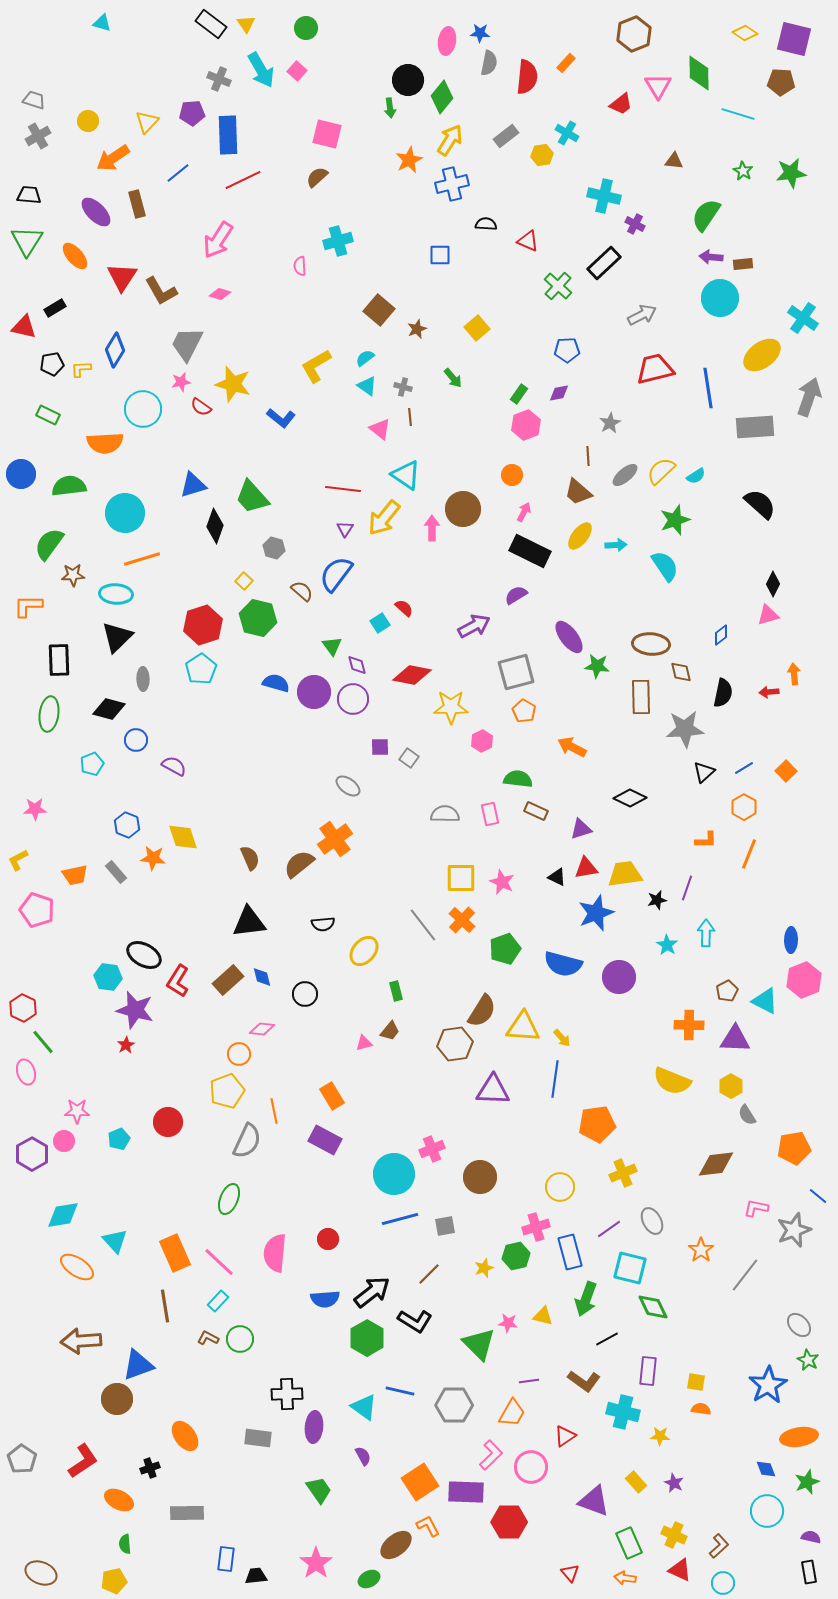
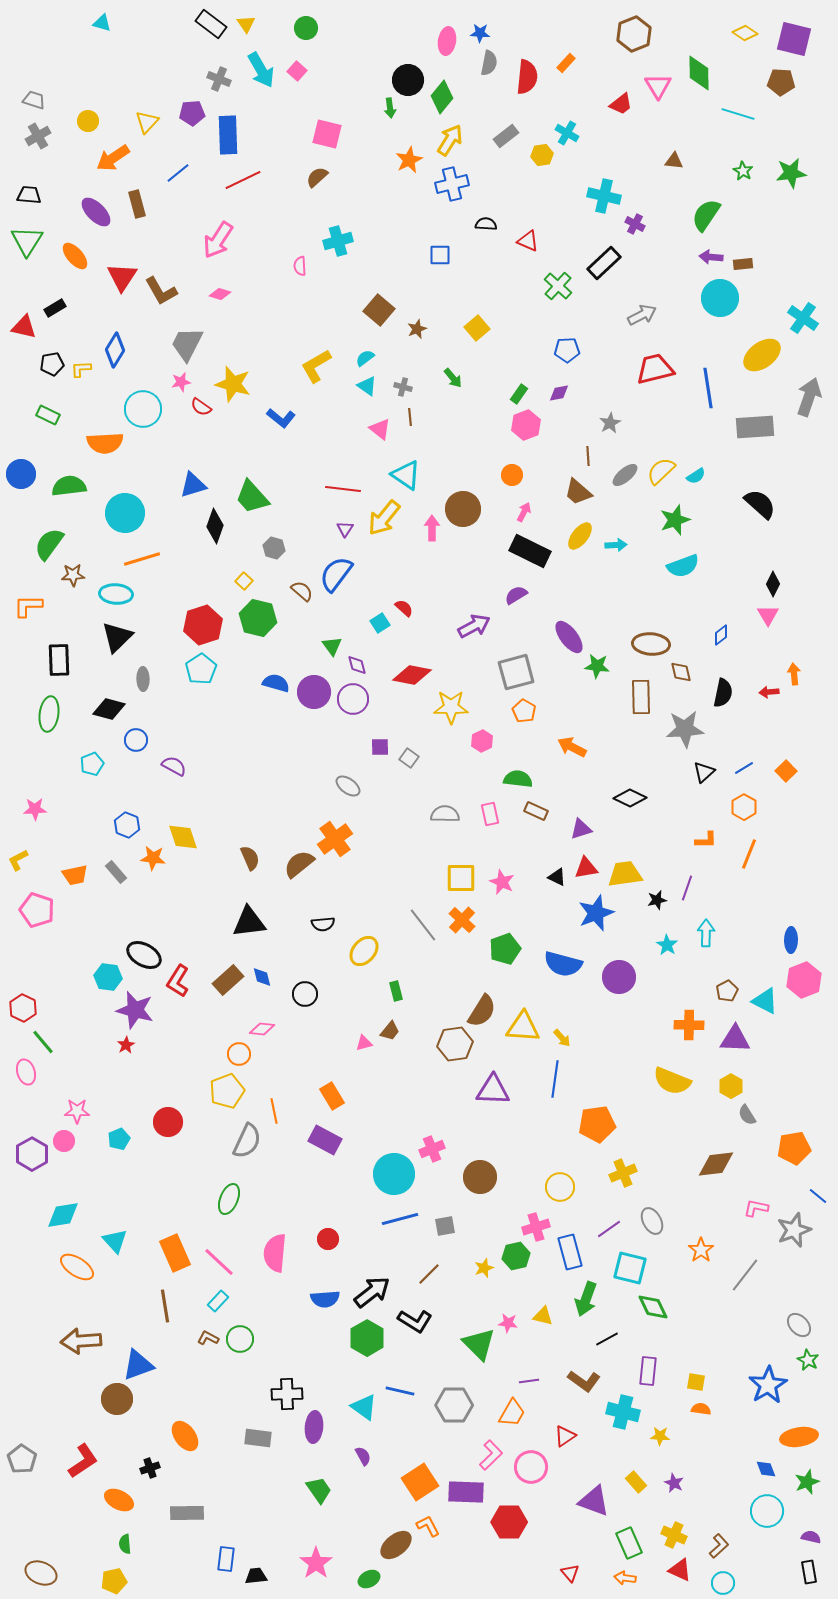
cyan semicircle at (665, 566): moved 18 px right; rotated 104 degrees clockwise
pink triangle at (768, 615): rotated 45 degrees counterclockwise
